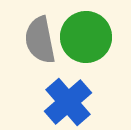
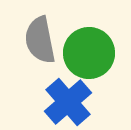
green circle: moved 3 px right, 16 px down
